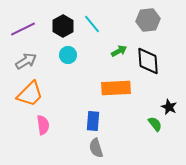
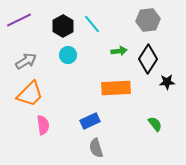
purple line: moved 4 px left, 9 px up
green arrow: rotated 21 degrees clockwise
black diamond: moved 2 px up; rotated 36 degrees clockwise
black star: moved 2 px left, 25 px up; rotated 28 degrees counterclockwise
blue rectangle: moved 3 px left; rotated 60 degrees clockwise
